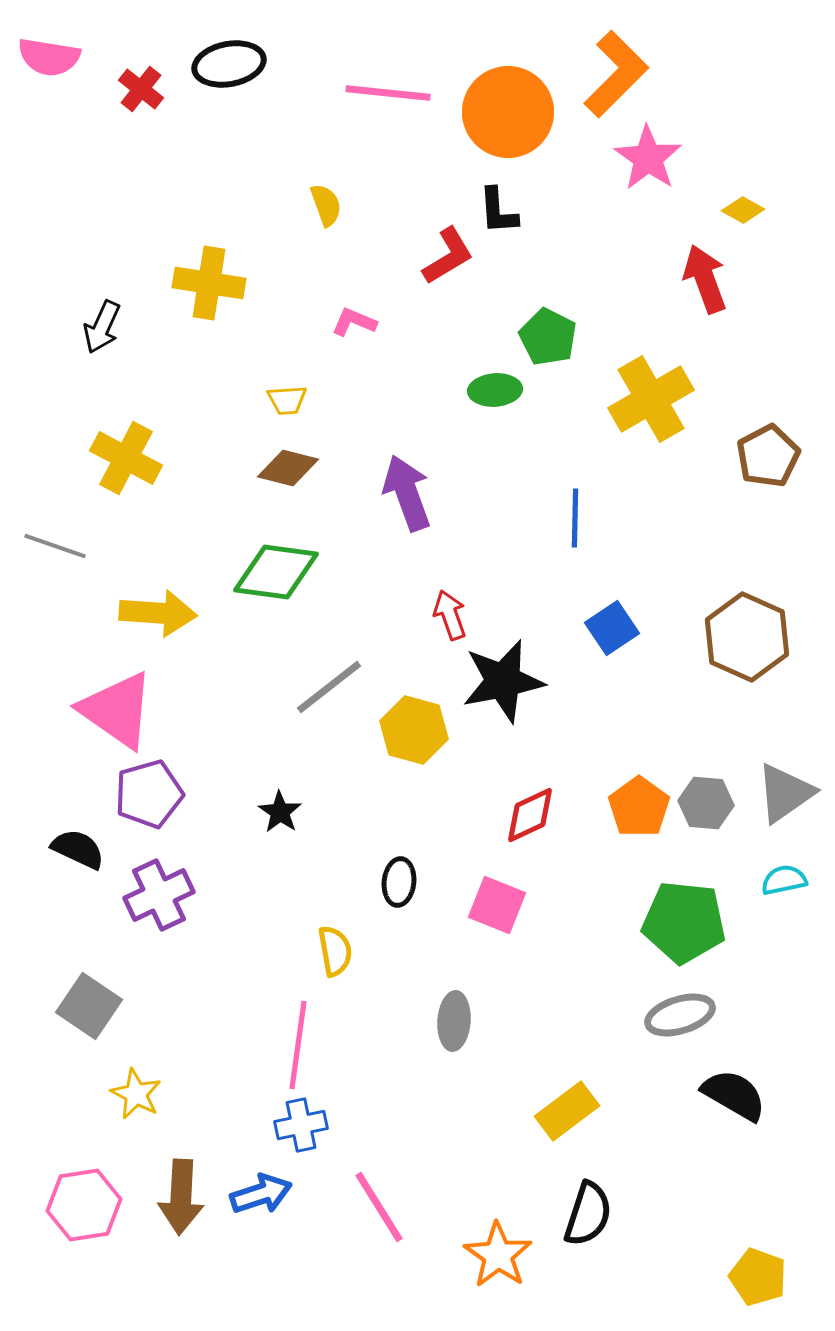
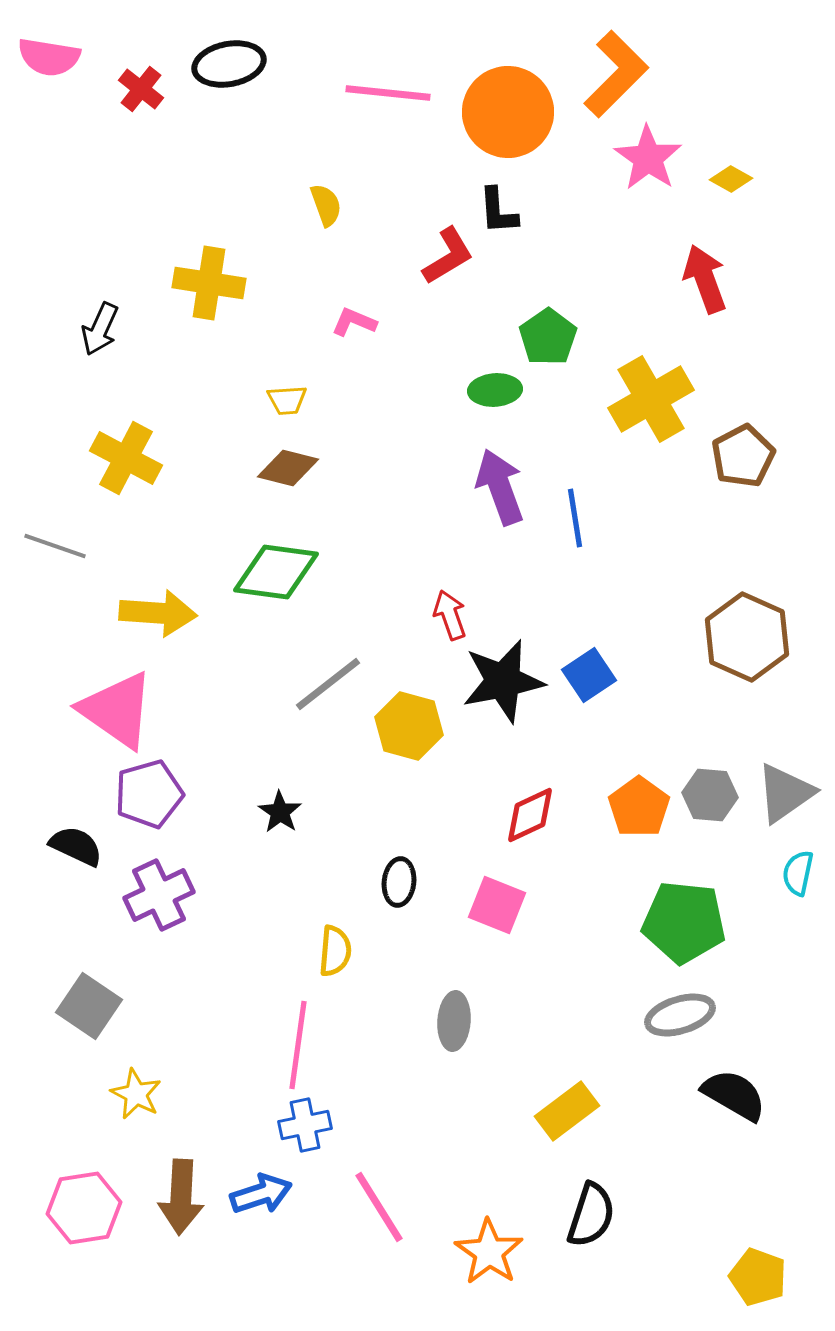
yellow diamond at (743, 210): moved 12 px left, 31 px up
black arrow at (102, 327): moved 2 px left, 2 px down
green pentagon at (548, 337): rotated 10 degrees clockwise
brown pentagon at (768, 456): moved 25 px left
purple arrow at (407, 493): moved 93 px right, 6 px up
blue line at (575, 518): rotated 10 degrees counterclockwise
blue square at (612, 628): moved 23 px left, 47 px down
gray line at (329, 687): moved 1 px left, 3 px up
yellow hexagon at (414, 730): moved 5 px left, 4 px up
gray hexagon at (706, 803): moved 4 px right, 8 px up
black semicircle at (78, 849): moved 2 px left, 3 px up
cyan semicircle at (784, 880): moved 14 px right, 7 px up; rotated 66 degrees counterclockwise
yellow semicircle at (335, 951): rotated 15 degrees clockwise
blue cross at (301, 1125): moved 4 px right
pink hexagon at (84, 1205): moved 3 px down
black semicircle at (588, 1214): moved 3 px right, 1 px down
orange star at (498, 1255): moved 9 px left, 3 px up
